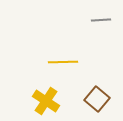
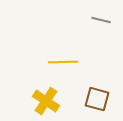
gray line: rotated 18 degrees clockwise
brown square: rotated 25 degrees counterclockwise
